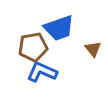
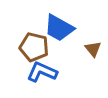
blue trapezoid: rotated 48 degrees clockwise
brown pentagon: moved 1 px right; rotated 24 degrees clockwise
